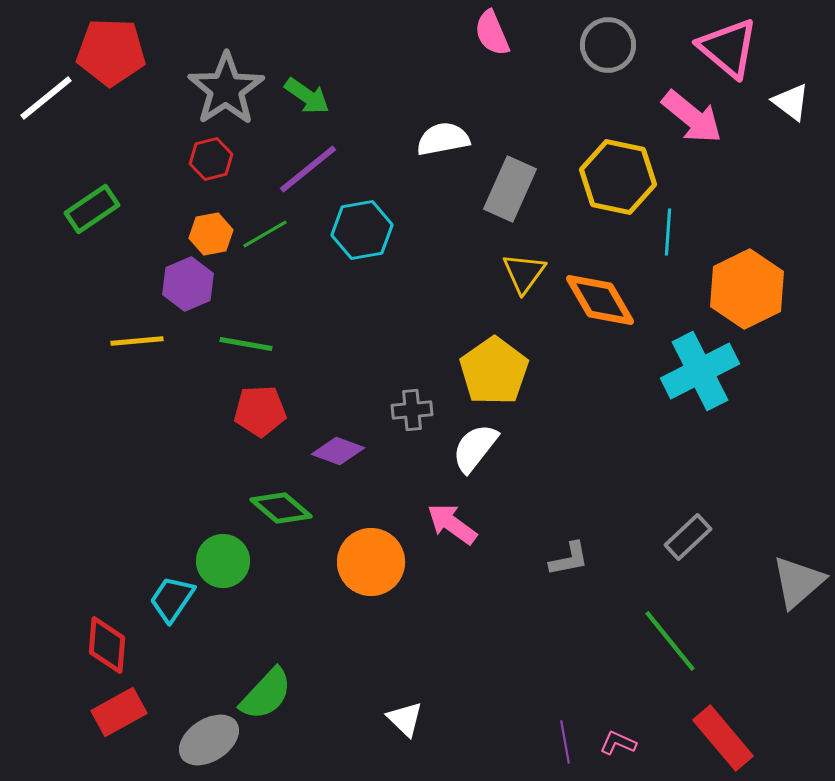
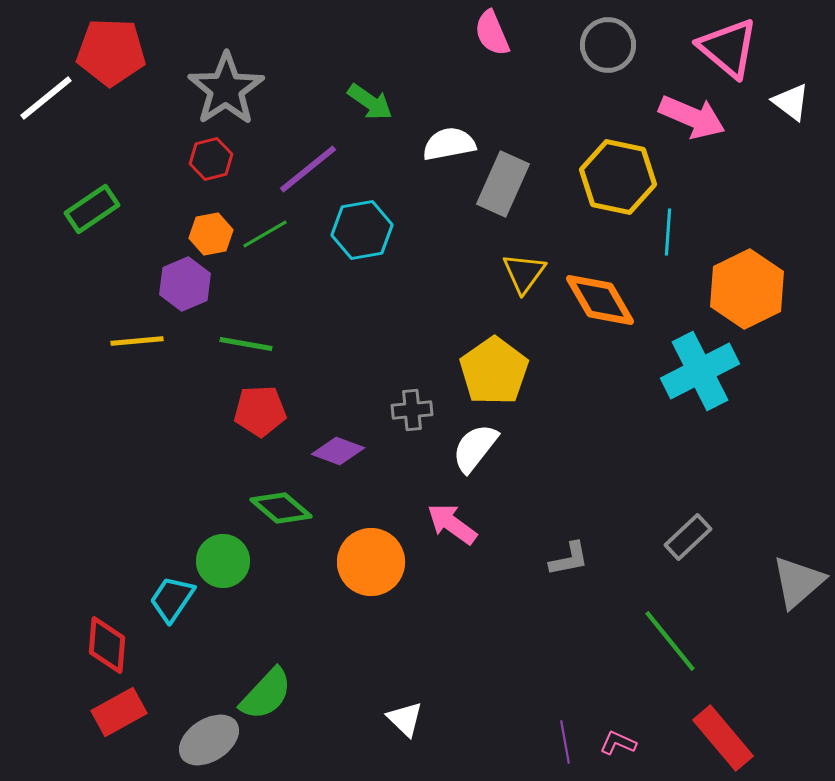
green arrow at (307, 96): moved 63 px right, 6 px down
pink arrow at (692, 117): rotated 16 degrees counterclockwise
white semicircle at (443, 139): moved 6 px right, 5 px down
gray rectangle at (510, 189): moved 7 px left, 5 px up
purple hexagon at (188, 284): moved 3 px left
